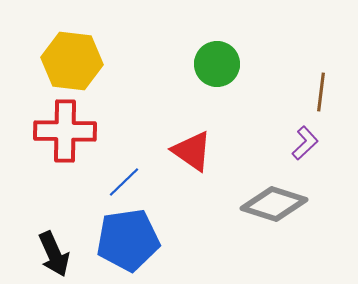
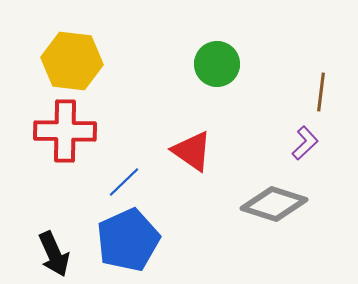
blue pentagon: rotated 16 degrees counterclockwise
